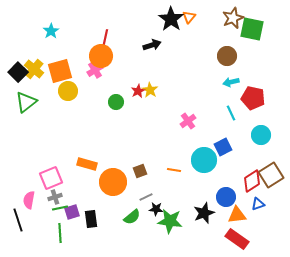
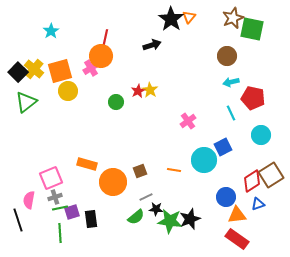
pink cross at (95, 70): moved 4 px left, 2 px up
black star at (204, 213): moved 14 px left, 6 px down
green semicircle at (132, 217): moved 4 px right
